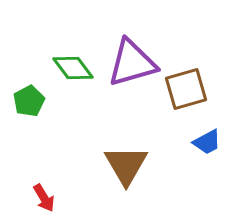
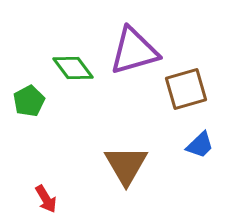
purple triangle: moved 2 px right, 12 px up
blue trapezoid: moved 7 px left, 3 px down; rotated 16 degrees counterclockwise
red arrow: moved 2 px right, 1 px down
